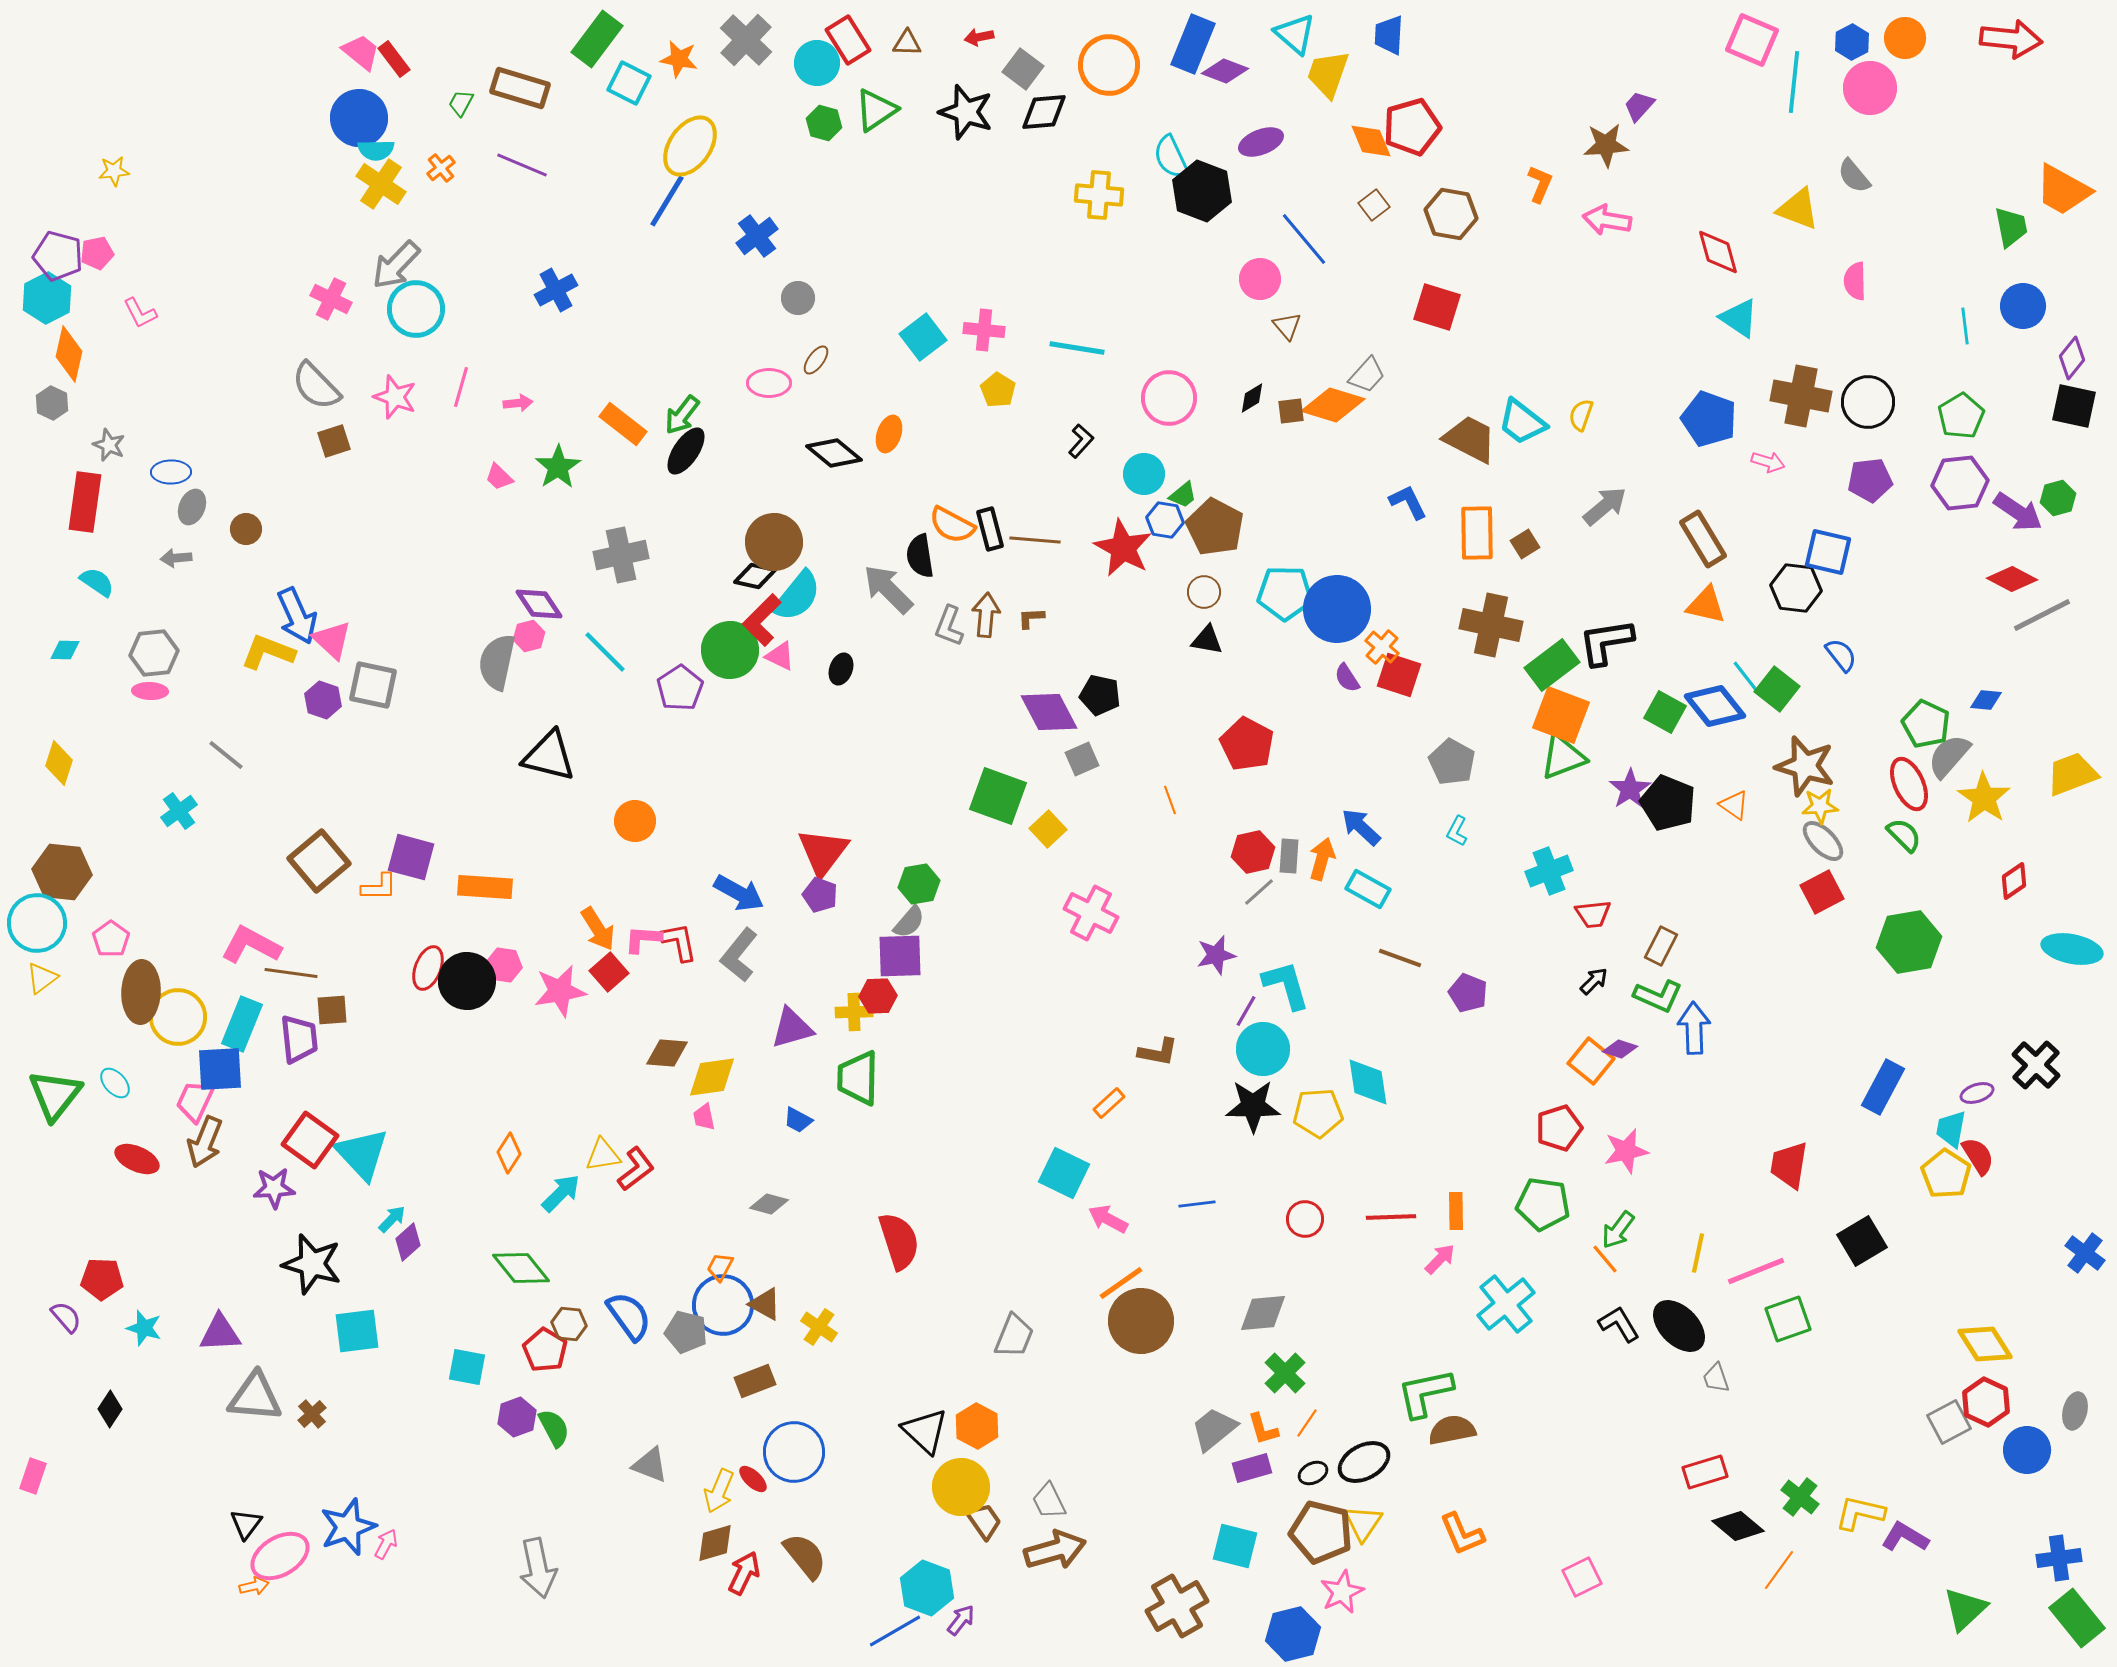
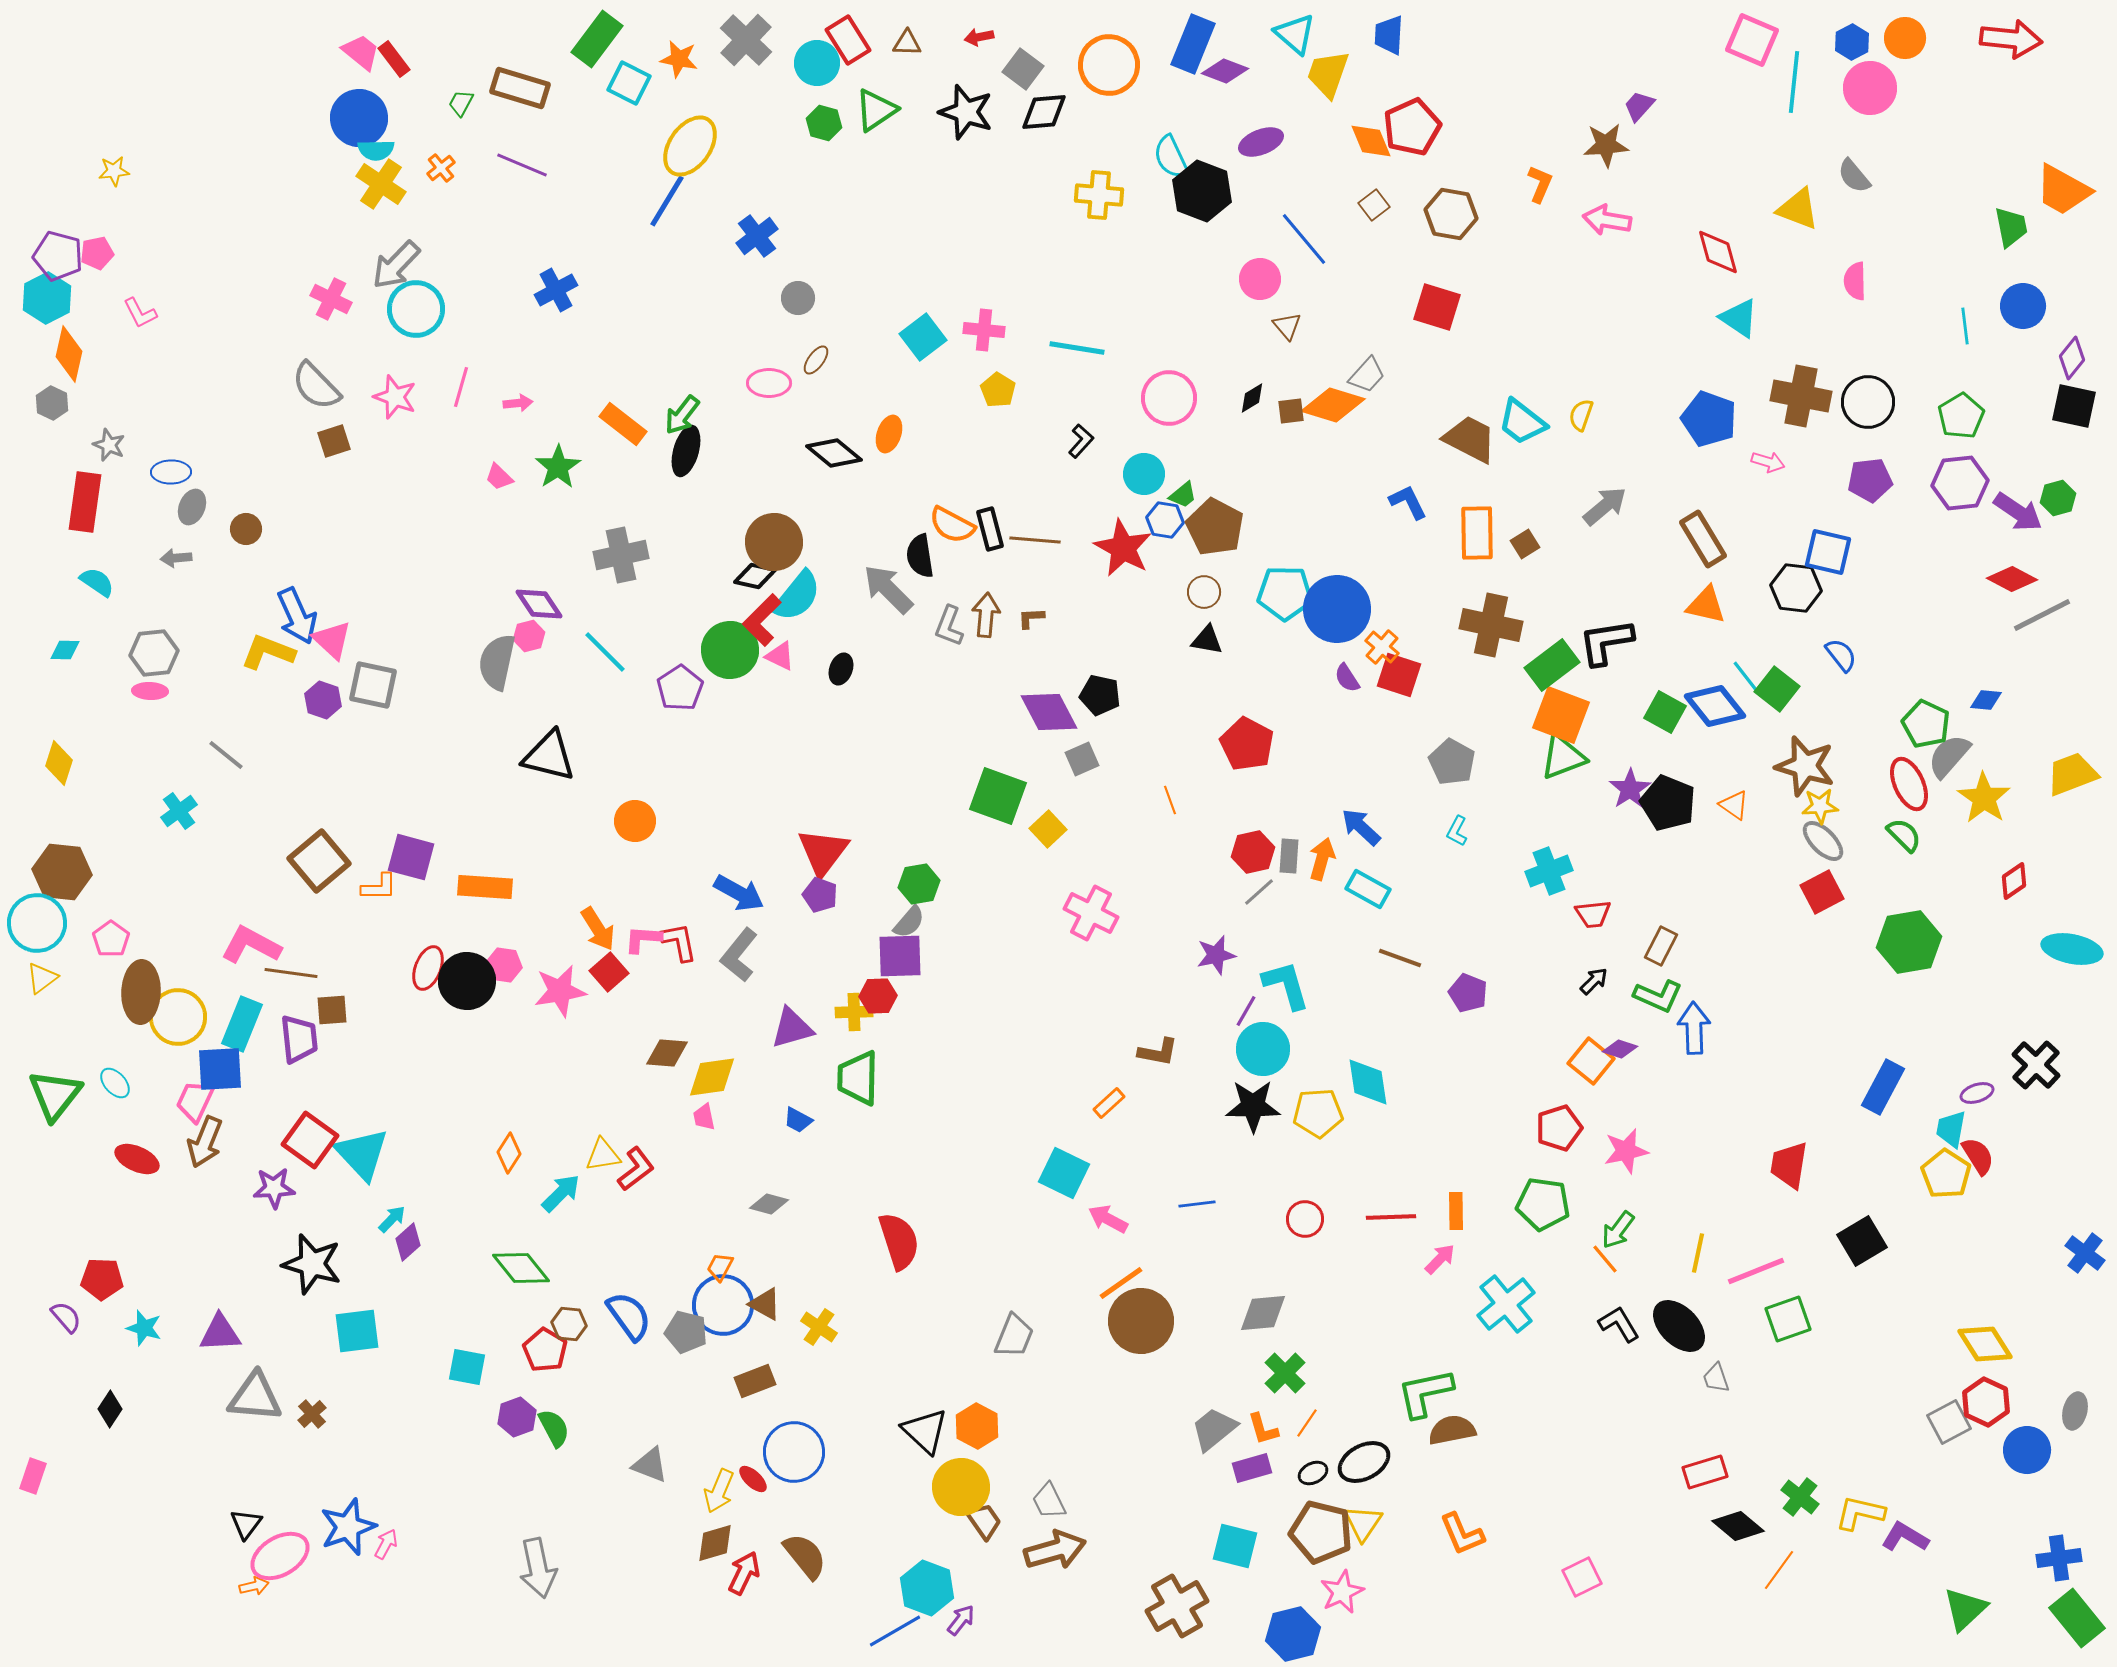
red pentagon at (1412, 127): rotated 8 degrees counterclockwise
black ellipse at (686, 451): rotated 18 degrees counterclockwise
